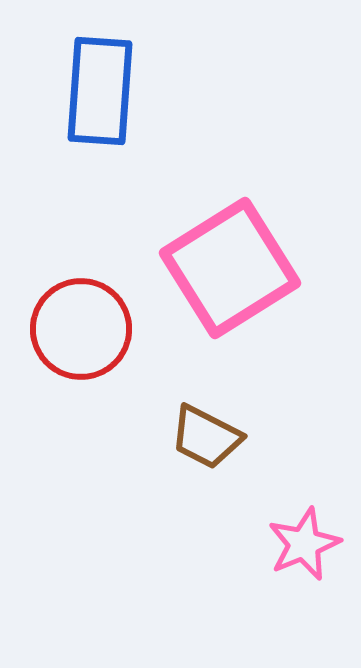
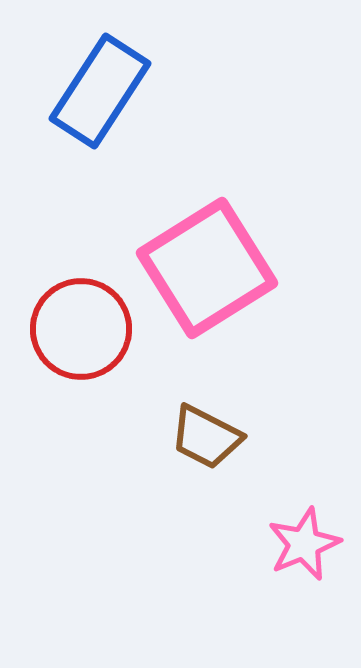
blue rectangle: rotated 29 degrees clockwise
pink square: moved 23 px left
